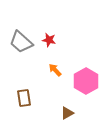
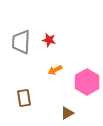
gray trapezoid: rotated 50 degrees clockwise
orange arrow: rotated 72 degrees counterclockwise
pink hexagon: moved 1 px right, 1 px down
